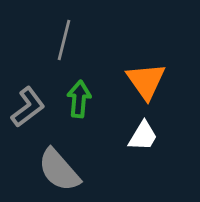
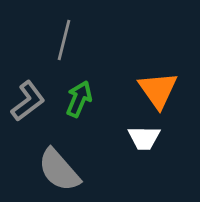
orange triangle: moved 12 px right, 9 px down
green arrow: rotated 18 degrees clockwise
gray L-shape: moved 6 px up
white trapezoid: moved 1 px right, 2 px down; rotated 60 degrees clockwise
